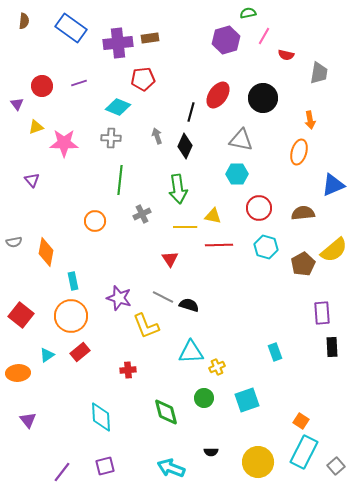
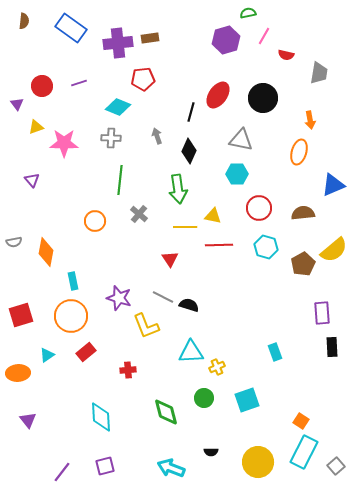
black diamond at (185, 146): moved 4 px right, 5 px down
gray cross at (142, 214): moved 3 px left; rotated 24 degrees counterclockwise
red square at (21, 315): rotated 35 degrees clockwise
red rectangle at (80, 352): moved 6 px right
